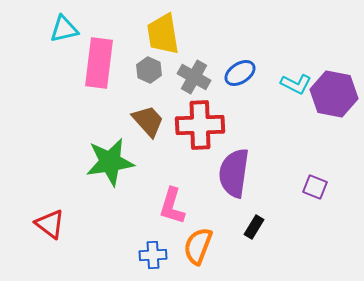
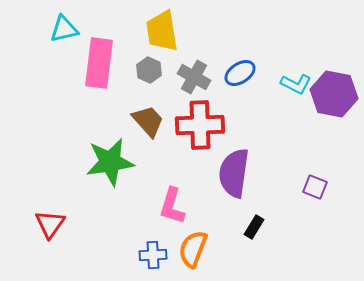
yellow trapezoid: moved 1 px left, 3 px up
red triangle: rotated 28 degrees clockwise
orange semicircle: moved 5 px left, 3 px down
